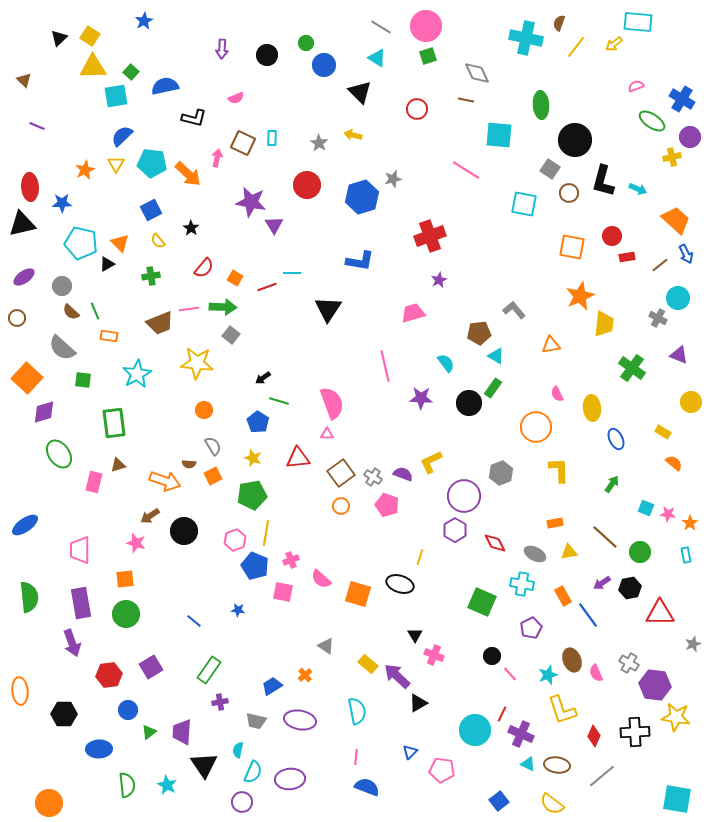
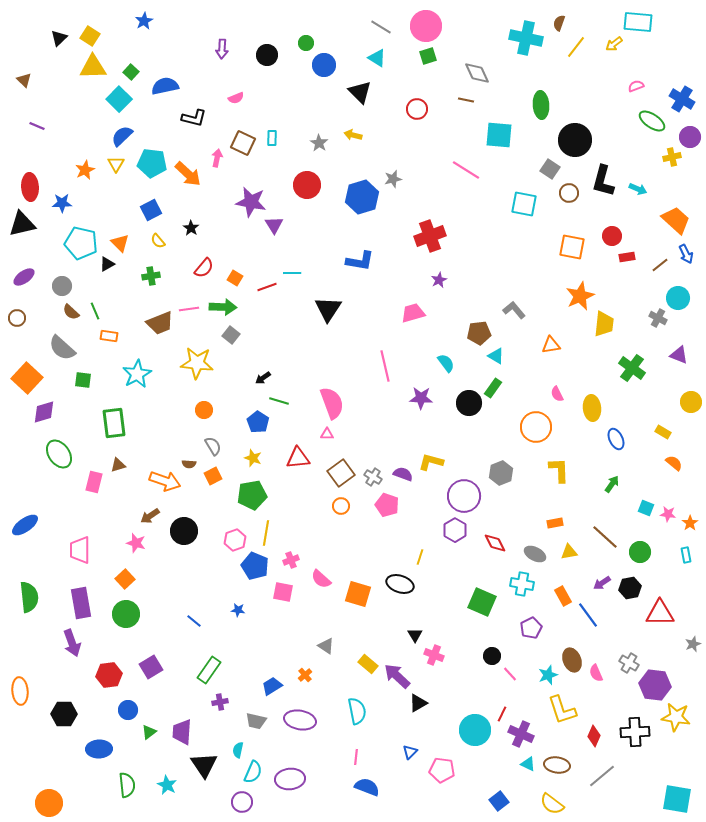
cyan square at (116, 96): moved 3 px right, 3 px down; rotated 35 degrees counterclockwise
yellow L-shape at (431, 462): rotated 40 degrees clockwise
orange square at (125, 579): rotated 36 degrees counterclockwise
